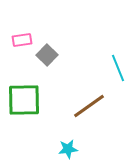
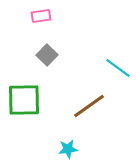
pink rectangle: moved 19 px right, 24 px up
cyan line: rotated 32 degrees counterclockwise
